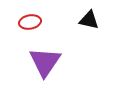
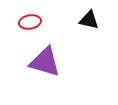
purple triangle: rotated 48 degrees counterclockwise
